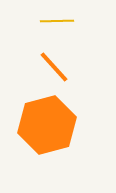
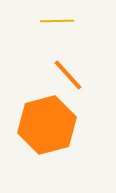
orange line: moved 14 px right, 8 px down
